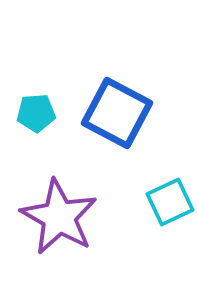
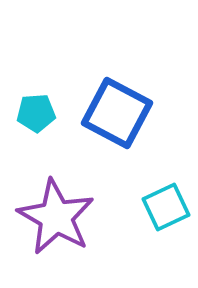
cyan square: moved 4 px left, 5 px down
purple star: moved 3 px left
